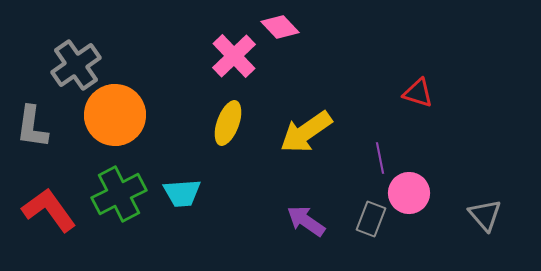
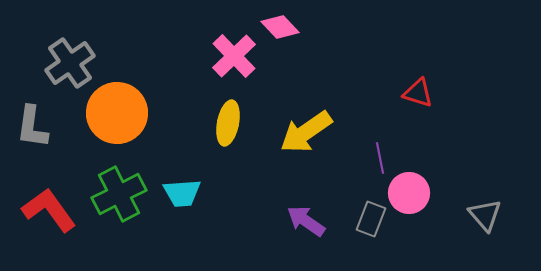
gray cross: moved 6 px left, 2 px up
orange circle: moved 2 px right, 2 px up
yellow ellipse: rotated 9 degrees counterclockwise
